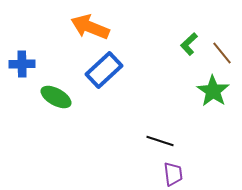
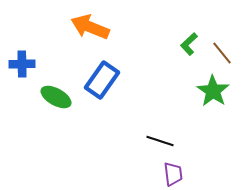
blue rectangle: moved 2 px left, 10 px down; rotated 12 degrees counterclockwise
